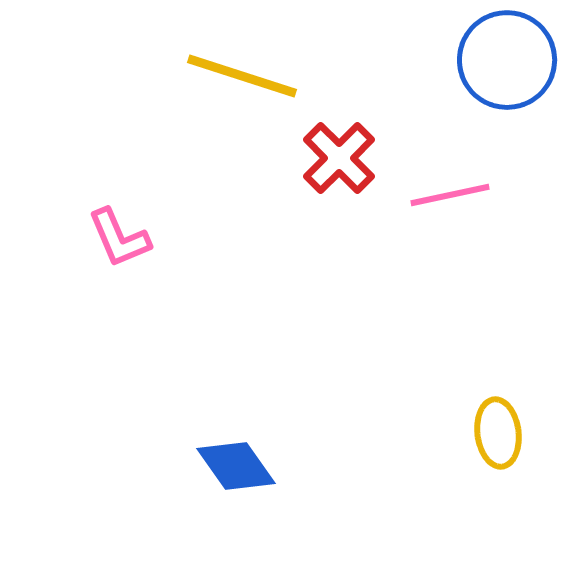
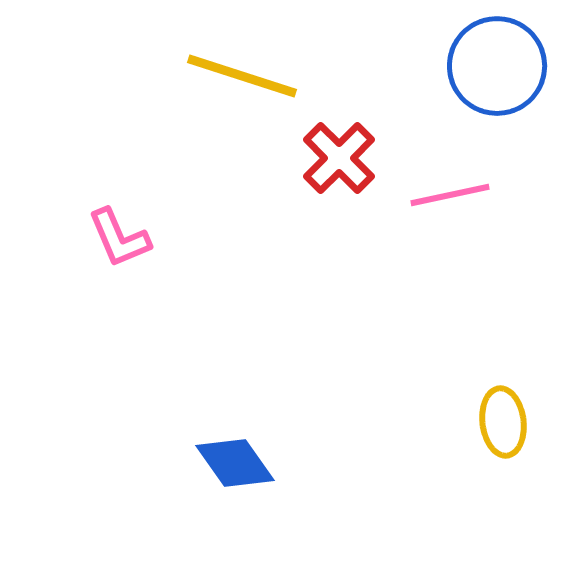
blue circle: moved 10 px left, 6 px down
yellow ellipse: moved 5 px right, 11 px up
blue diamond: moved 1 px left, 3 px up
